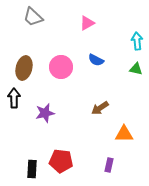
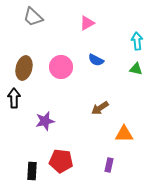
purple star: moved 8 px down
black rectangle: moved 2 px down
